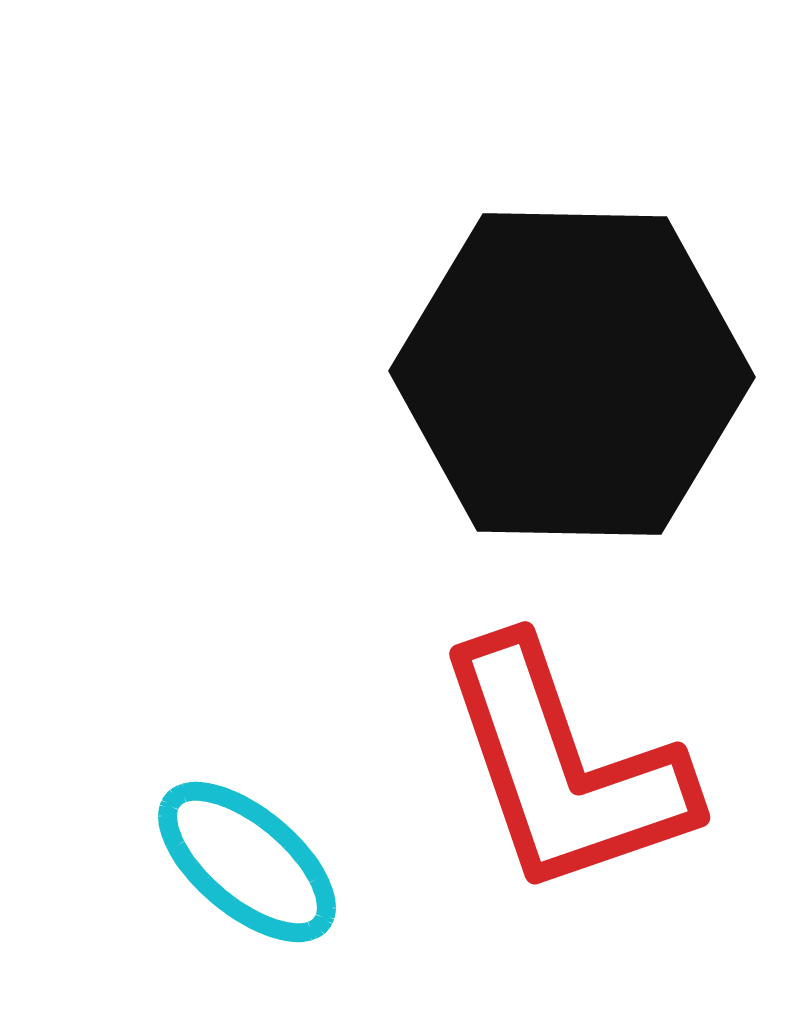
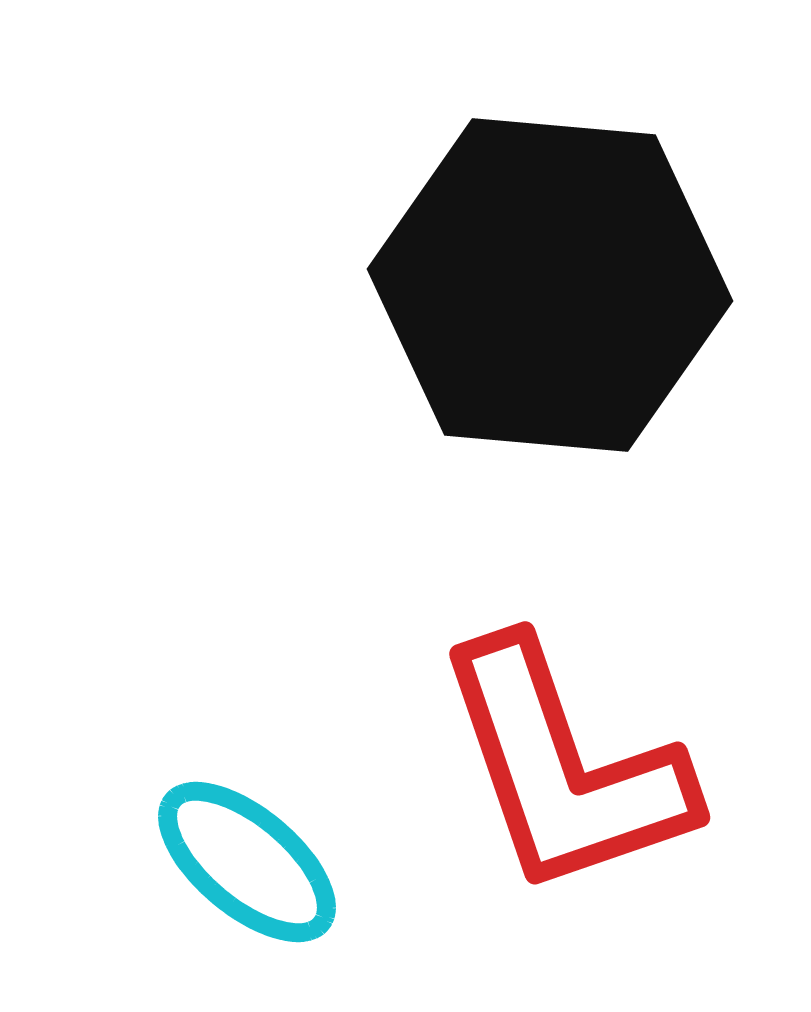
black hexagon: moved 22 px left, 89 px up; rotated 4 degrees clockwise
